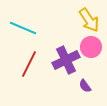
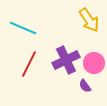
pink circle: moved 3 px right, 16 px down
